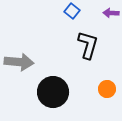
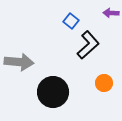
blue square: moved 1 px left, 10 px down
black L-shape: rotated 32 degrees clockwise
orange circle: moved 3 px left, 6 px up
